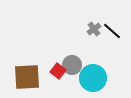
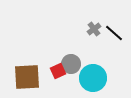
black line: moved 2 px right, 2 px down
gray circle: moved 1 px left, 1 px up
red square: rotated 28 degrees clockwise
